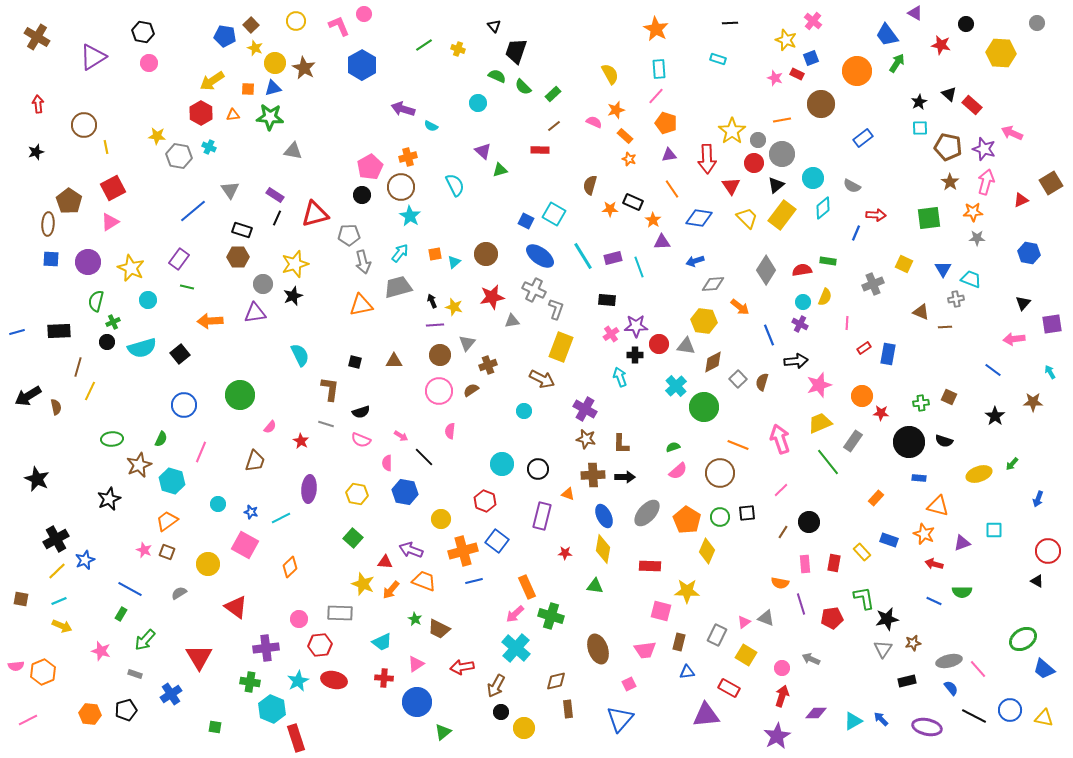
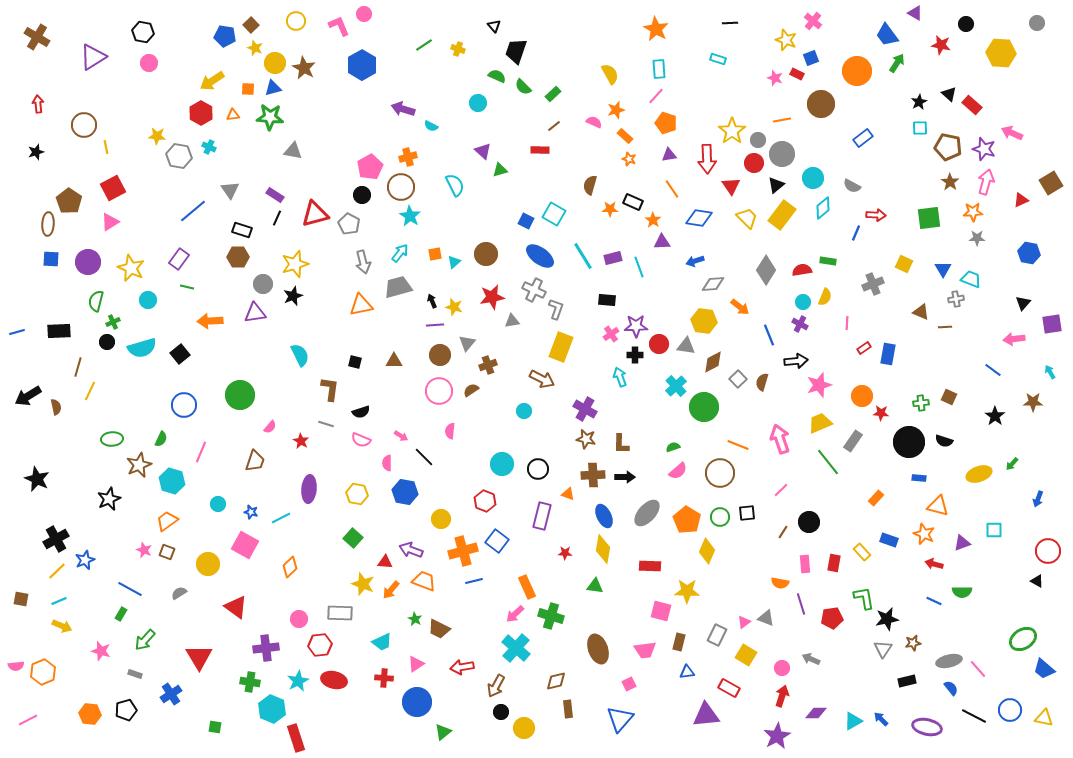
gray pentagon at (349, 235): moved 11 px up; rotated 30 degrees clockwise
